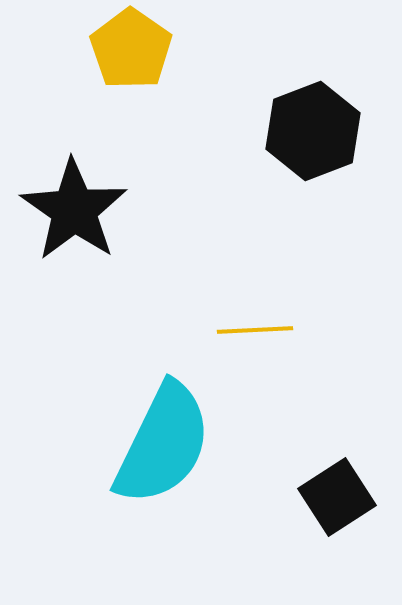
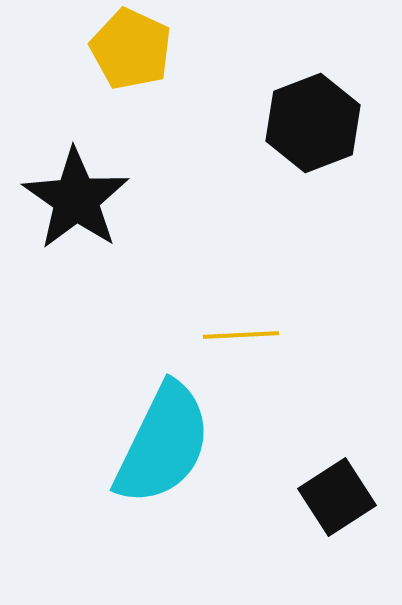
yellow pentagon: rotated 10 degrees counterclockwise
black hexagon: moved 8 px up
black star: moved 2 px right, 11 px up
yellow line: moved 14 px left, 5 px down
